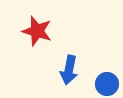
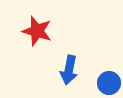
blue circle: moved 2 px right, 1 px up
